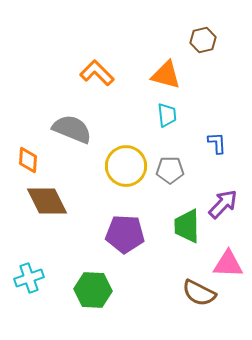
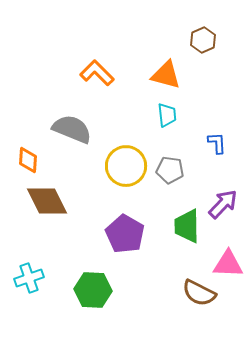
brown hexagon: rotated 10 degrees counterclockwise
gray pentagon: rotated 8 degrees clockwise
purple pentagon: rotated 27 degrees clockwise
